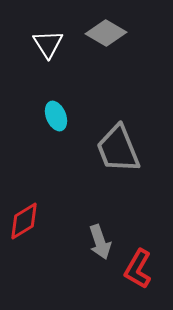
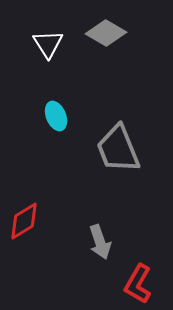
red L-shape: moved 15 px down
